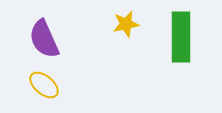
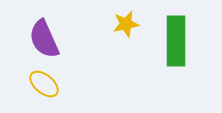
green rectangle: moved 5 px left, 4 px down
yellow ellipse: moved 1 px up
